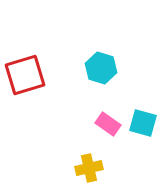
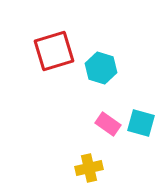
red square: moved 29 px right, 24 px up
cyan square: moved 2 px left
